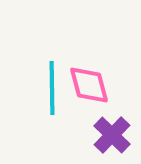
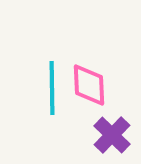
pink diamond: rotated 12 degrees clockwise
